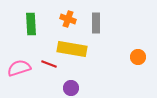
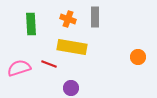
gray rectangle: moved 1 px left, 6 px up
yellow rectangle: moved 2 px up
